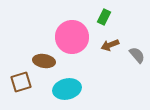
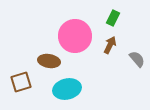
green rectangle: moved 9 px right, 1 px down
pink circle: moved 3 px right, 1 px up
brown arrow: rotated 138 degrees clockwise
gray semicircle: moved 4 px down
brown ellipse: moved 5 px right
